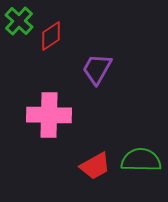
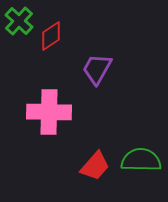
pink cross: moved 3 px up
red trapezoid: rotated 20 degrees counterclockwise
